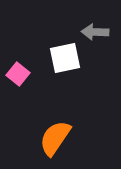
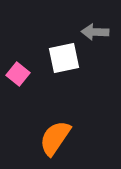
white square: moved 1 px left
